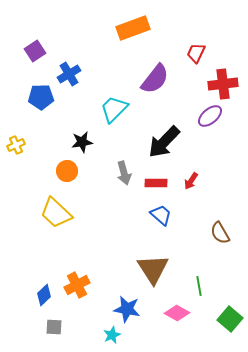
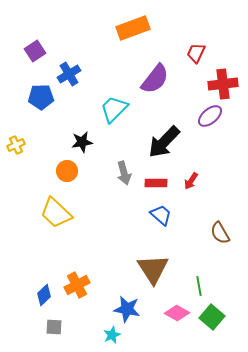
green square: moved 18 px left, 2 px up
